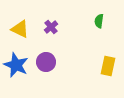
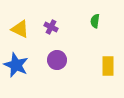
green semicircle: moved 4 px left
purple cross: rotated 24 degrees counterclockwise
purple circle: moved 11 px right, 2 px up
yellow rectangle: rotated 12 degrees counterclockwise
